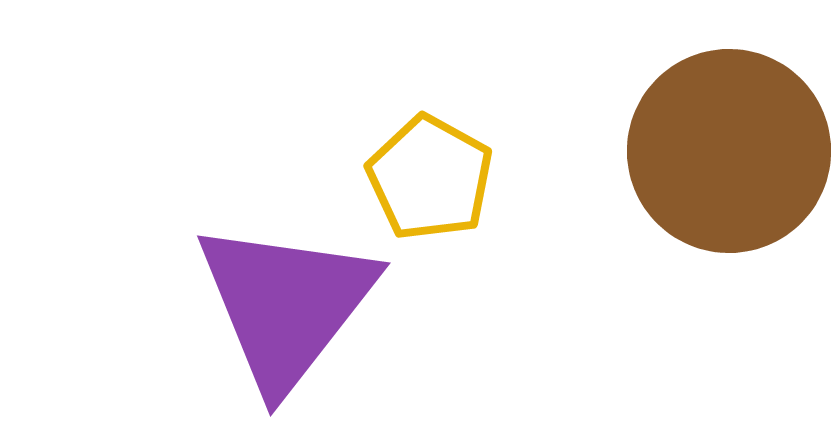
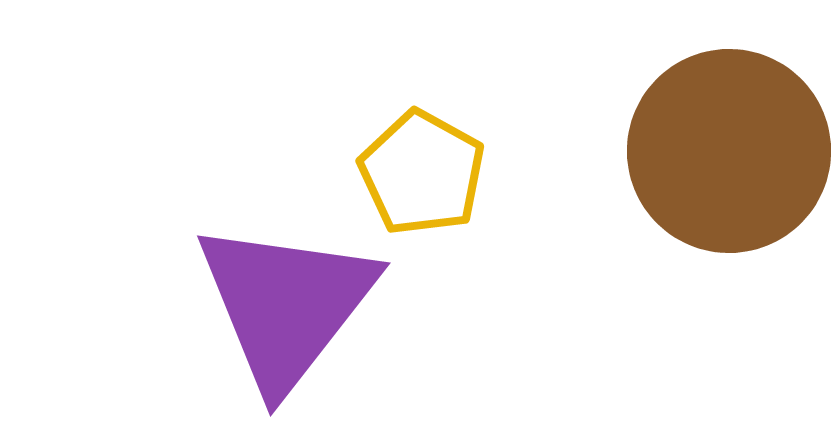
yellow pentagon: moved 8 px left, 5 px up
